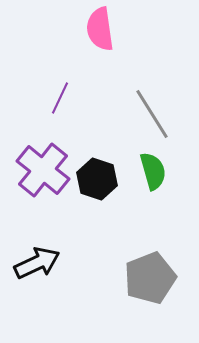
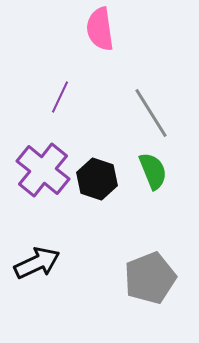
purple line: moved 1 px up
gray line: moved 1 px left, 1 px up
green semicircle: rotated 6 degrees counterclockwise
